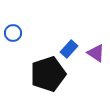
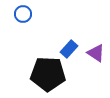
blue circle: moved 10 px right, 19 px up
black pentagon: rotated 20 degrees clockwise
